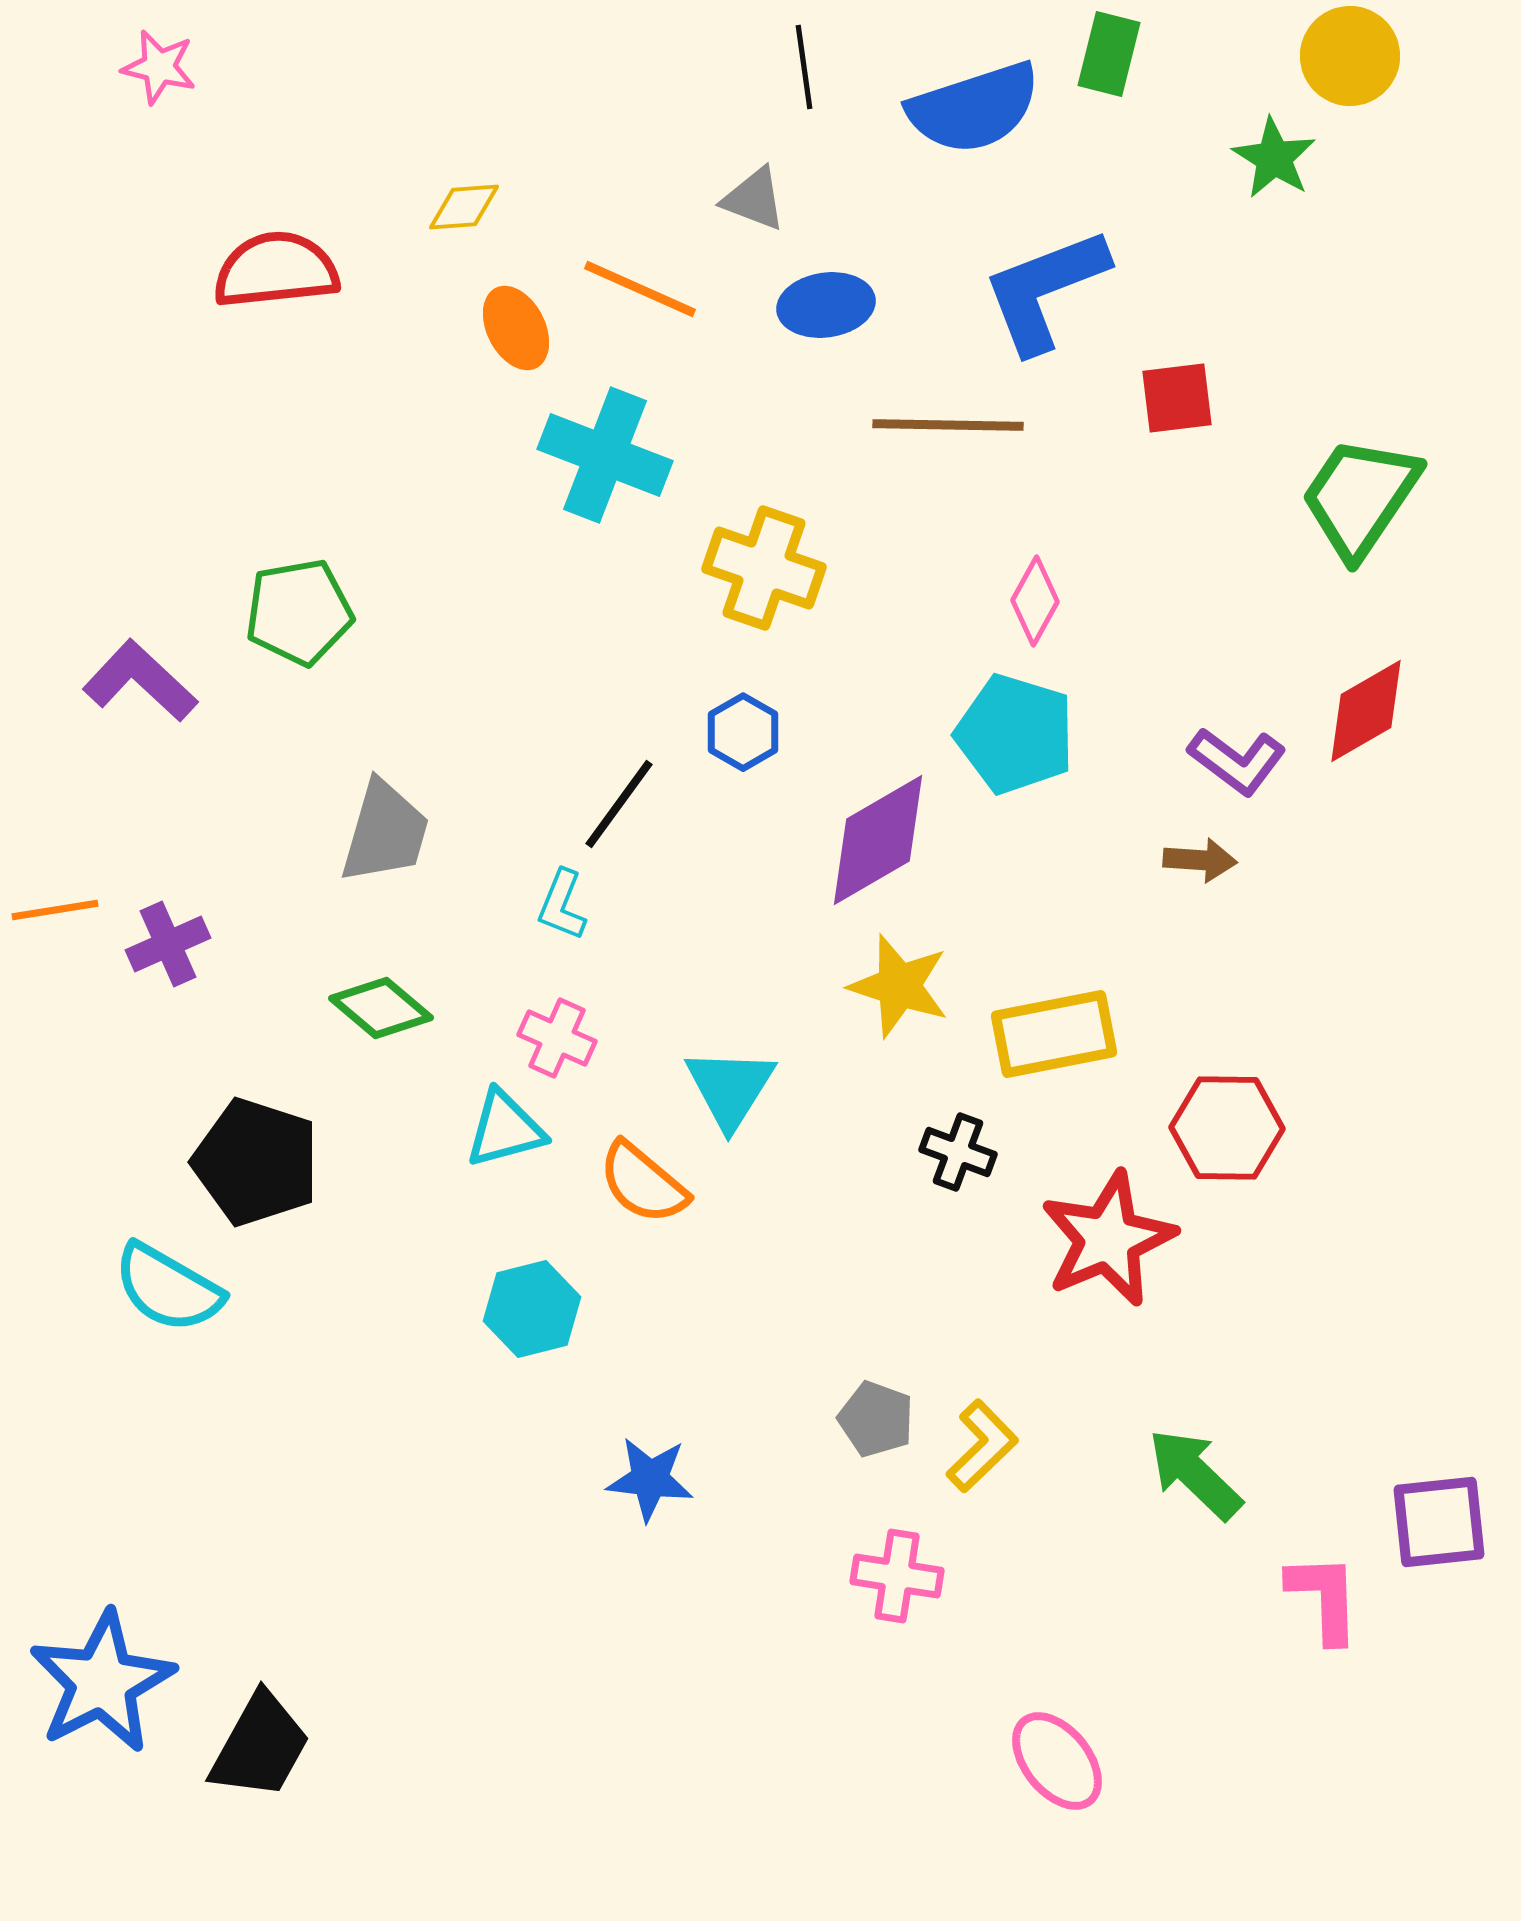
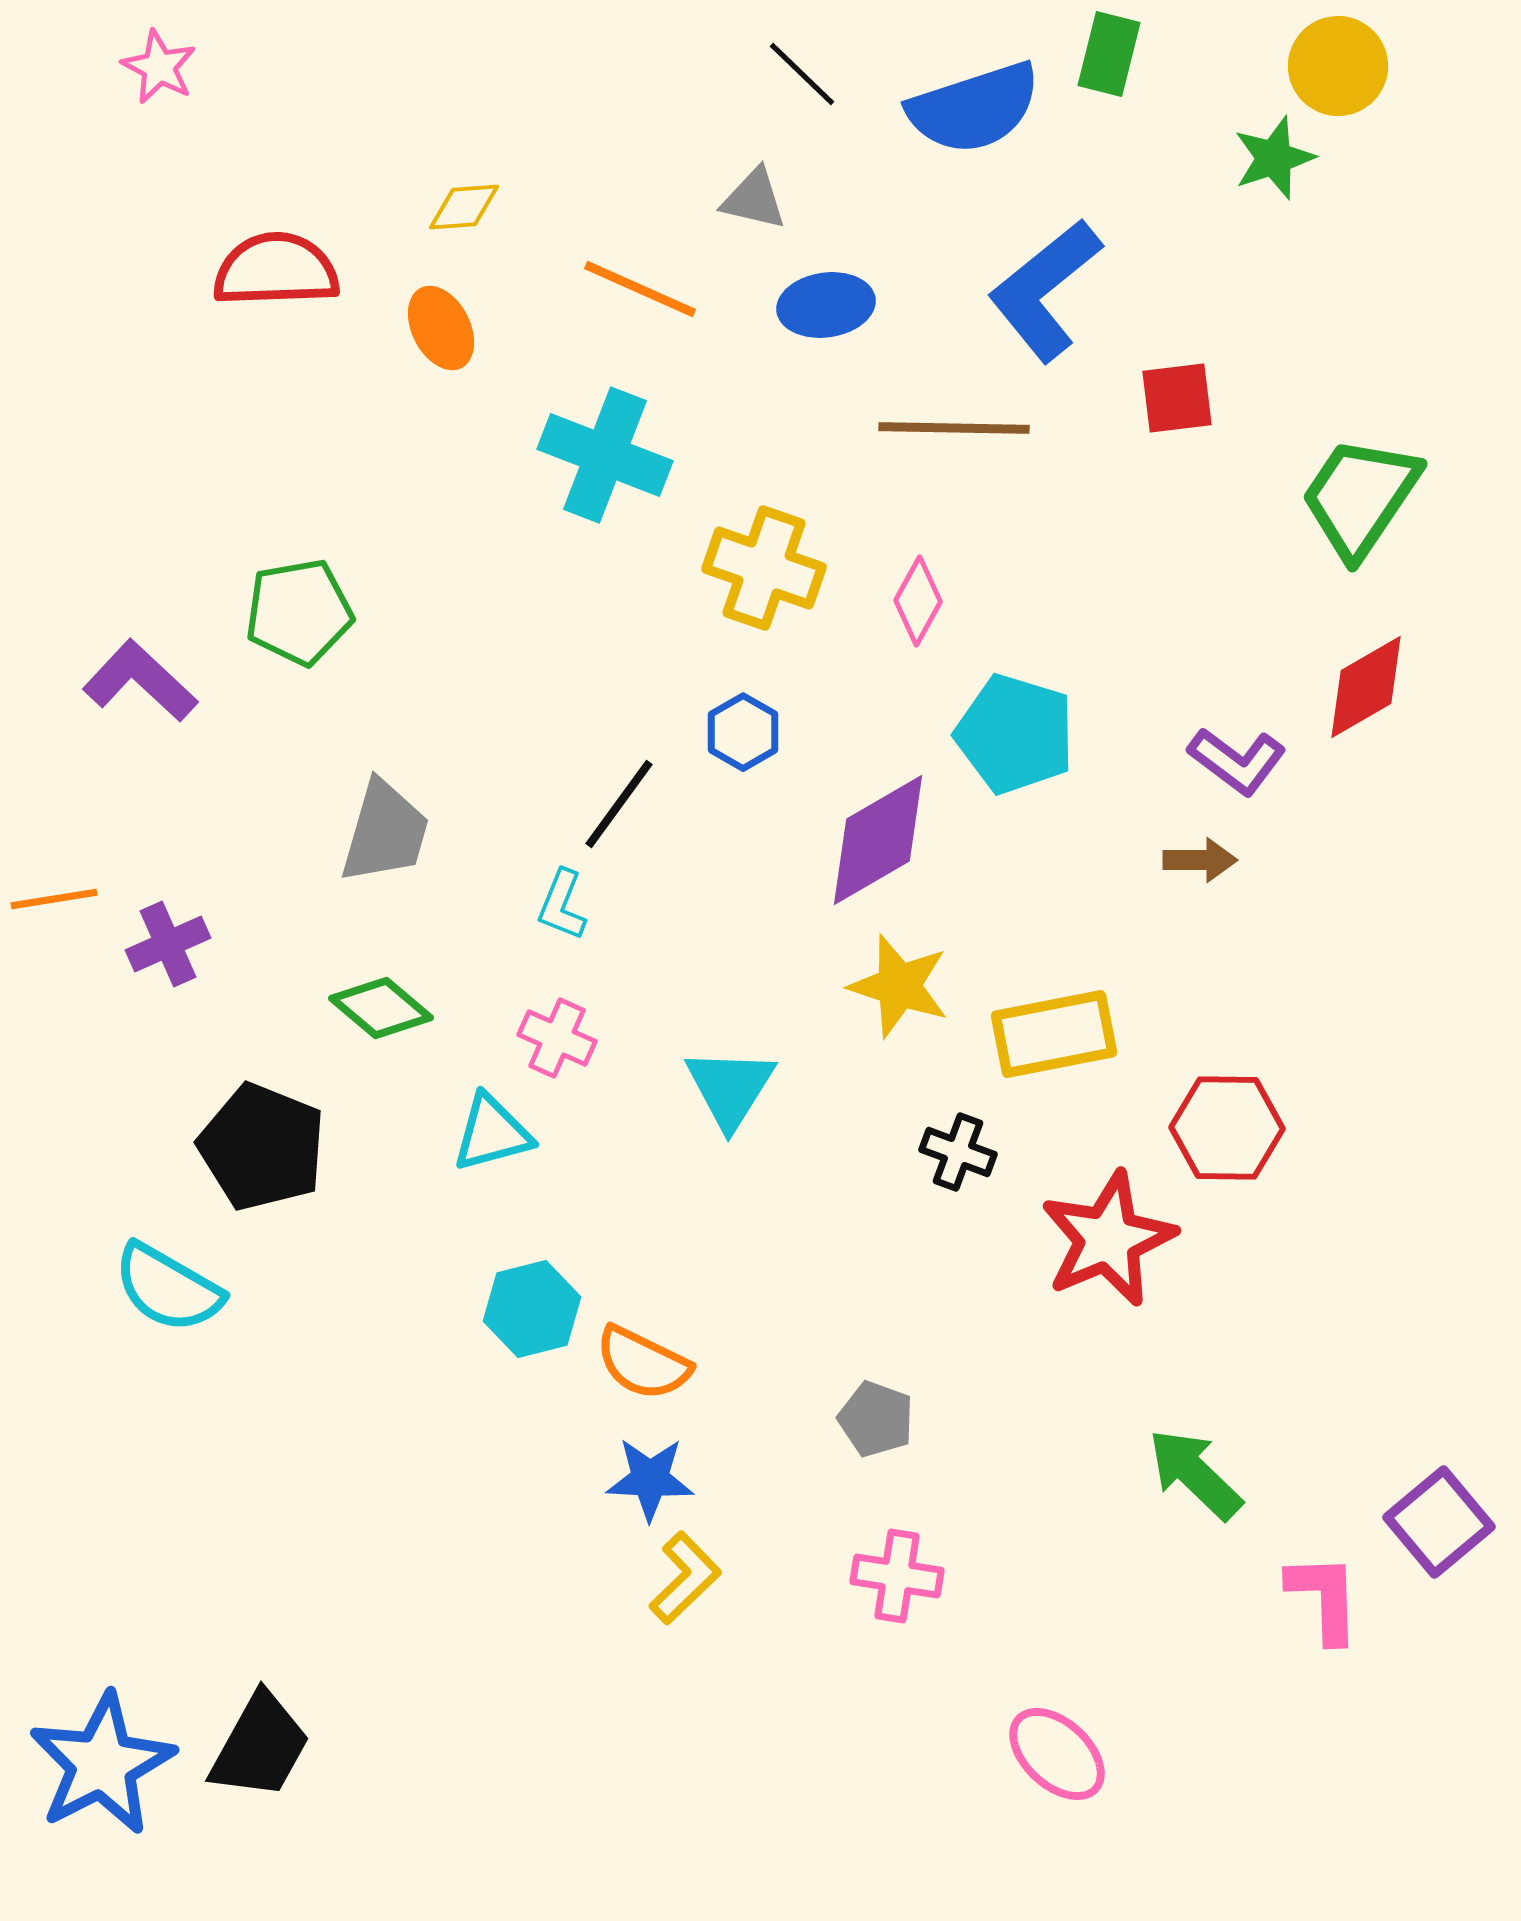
yellow circle at (1350, 56): moved 12 px left, 10 px down
pink star at (159, 67): rotated 14 degrees clockwise
black line at (804, 67): moved 2 px left, 7 px down; rotated 38 degrees counterclockwise
green star at (1274, 158): rotated 22 degrees clockwise
gray triangle at (754, 199): rotated 8 degrees counterclockwise
red semicircle at (276, 270): rotated 4 degrees clockwise
blue L-shape at (1045, 290): rotated 18 degrees counterclockwise
orange ellipse at (516, 328): moved 75 px left
brown line at (948, 425): moved 6 px right, 3 px down
pink diamond at (1035, 601): moved 117 px left
red diamond at (1366, 711): moved 24 px up
brown arrow at (1200, 860): rotated 4 degrees counterclockwise
orange line at (55, 910): moved 1 px left, 11 px up
cyan triangle at (505, 1129): moved 13 px left, 4 px down
black pentagon at (256, 1162): moved 6 px right, 15 px up; rotated 4 degrees clockwise
orange semicircle at (643, 1183): moved 180 px down; rotated 14 degrees counterclockwise
yellow L-shape at (982, 1446): moved 297 px left, 132 px down
blue star at (650, 1479): rotated 4 degrees counterclockwise
purple square at (1439, 1522): rotated 34 degrees counterclockwise
blue star at (102, 1682): moved 82 px down
pink ellipse at (1057, 1761): moved 7 px up; rotated 8 degrees counterclockwise
